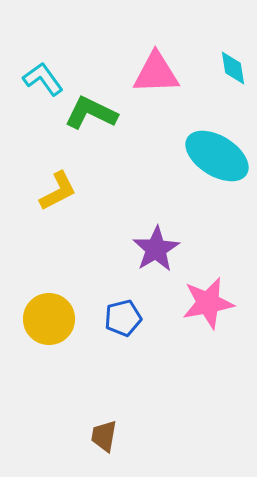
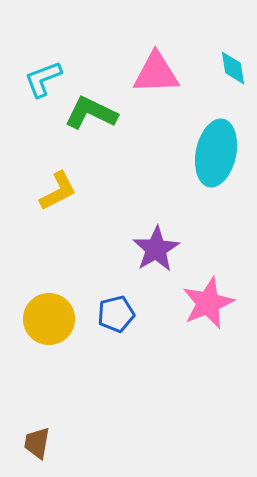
cyan L-shape: rotated 75 degrees counterclockwise
cyan ellipse: moved 1 px left, 3 px up; rotated 70 degrees clockwise
pink star: rotated 12 degrees counterclockwise
blue pentagon: moved 7 px left, 4 px up
brown trapezoid: moved 67 px left, 7 px down
